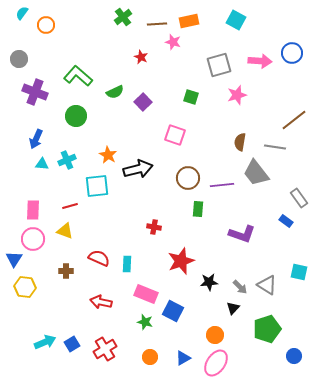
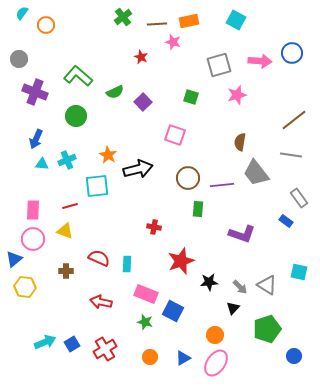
gray line at (275, 147): moved 16 px right, 8 px down
blue triangle at (14, 259): rotated 18 degrees clockwise
